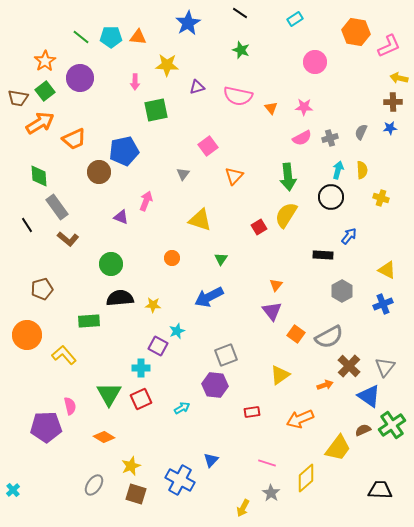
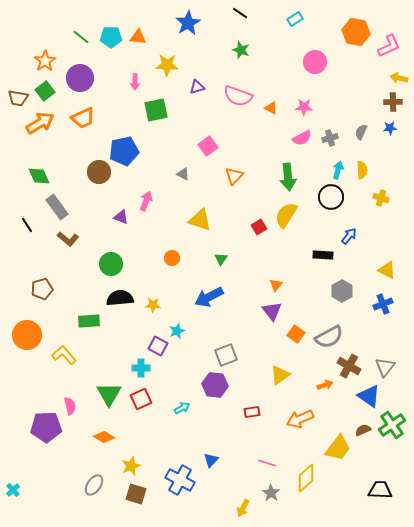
pink semicircle at (238, 96): rotated 8 degrees clockwise
orange triangle at (271, 108): rotated 24 degrees counterclockwise
orange trapezoid at (74, 139): moved 9 px right, 21 px up
gray triangle at (183, 174): rotated 40 degrees counterclockwise
green diamond at (39, 176): rotated 20 degrees counterclockwise
brown cross at (349, 366): rotated 15 degrees counterclockwise
